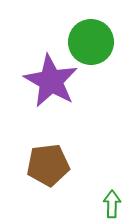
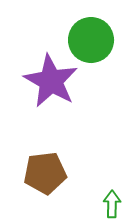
green circle: moved 2 px up
brown pentagon: moved 3 px left, 8 px down
